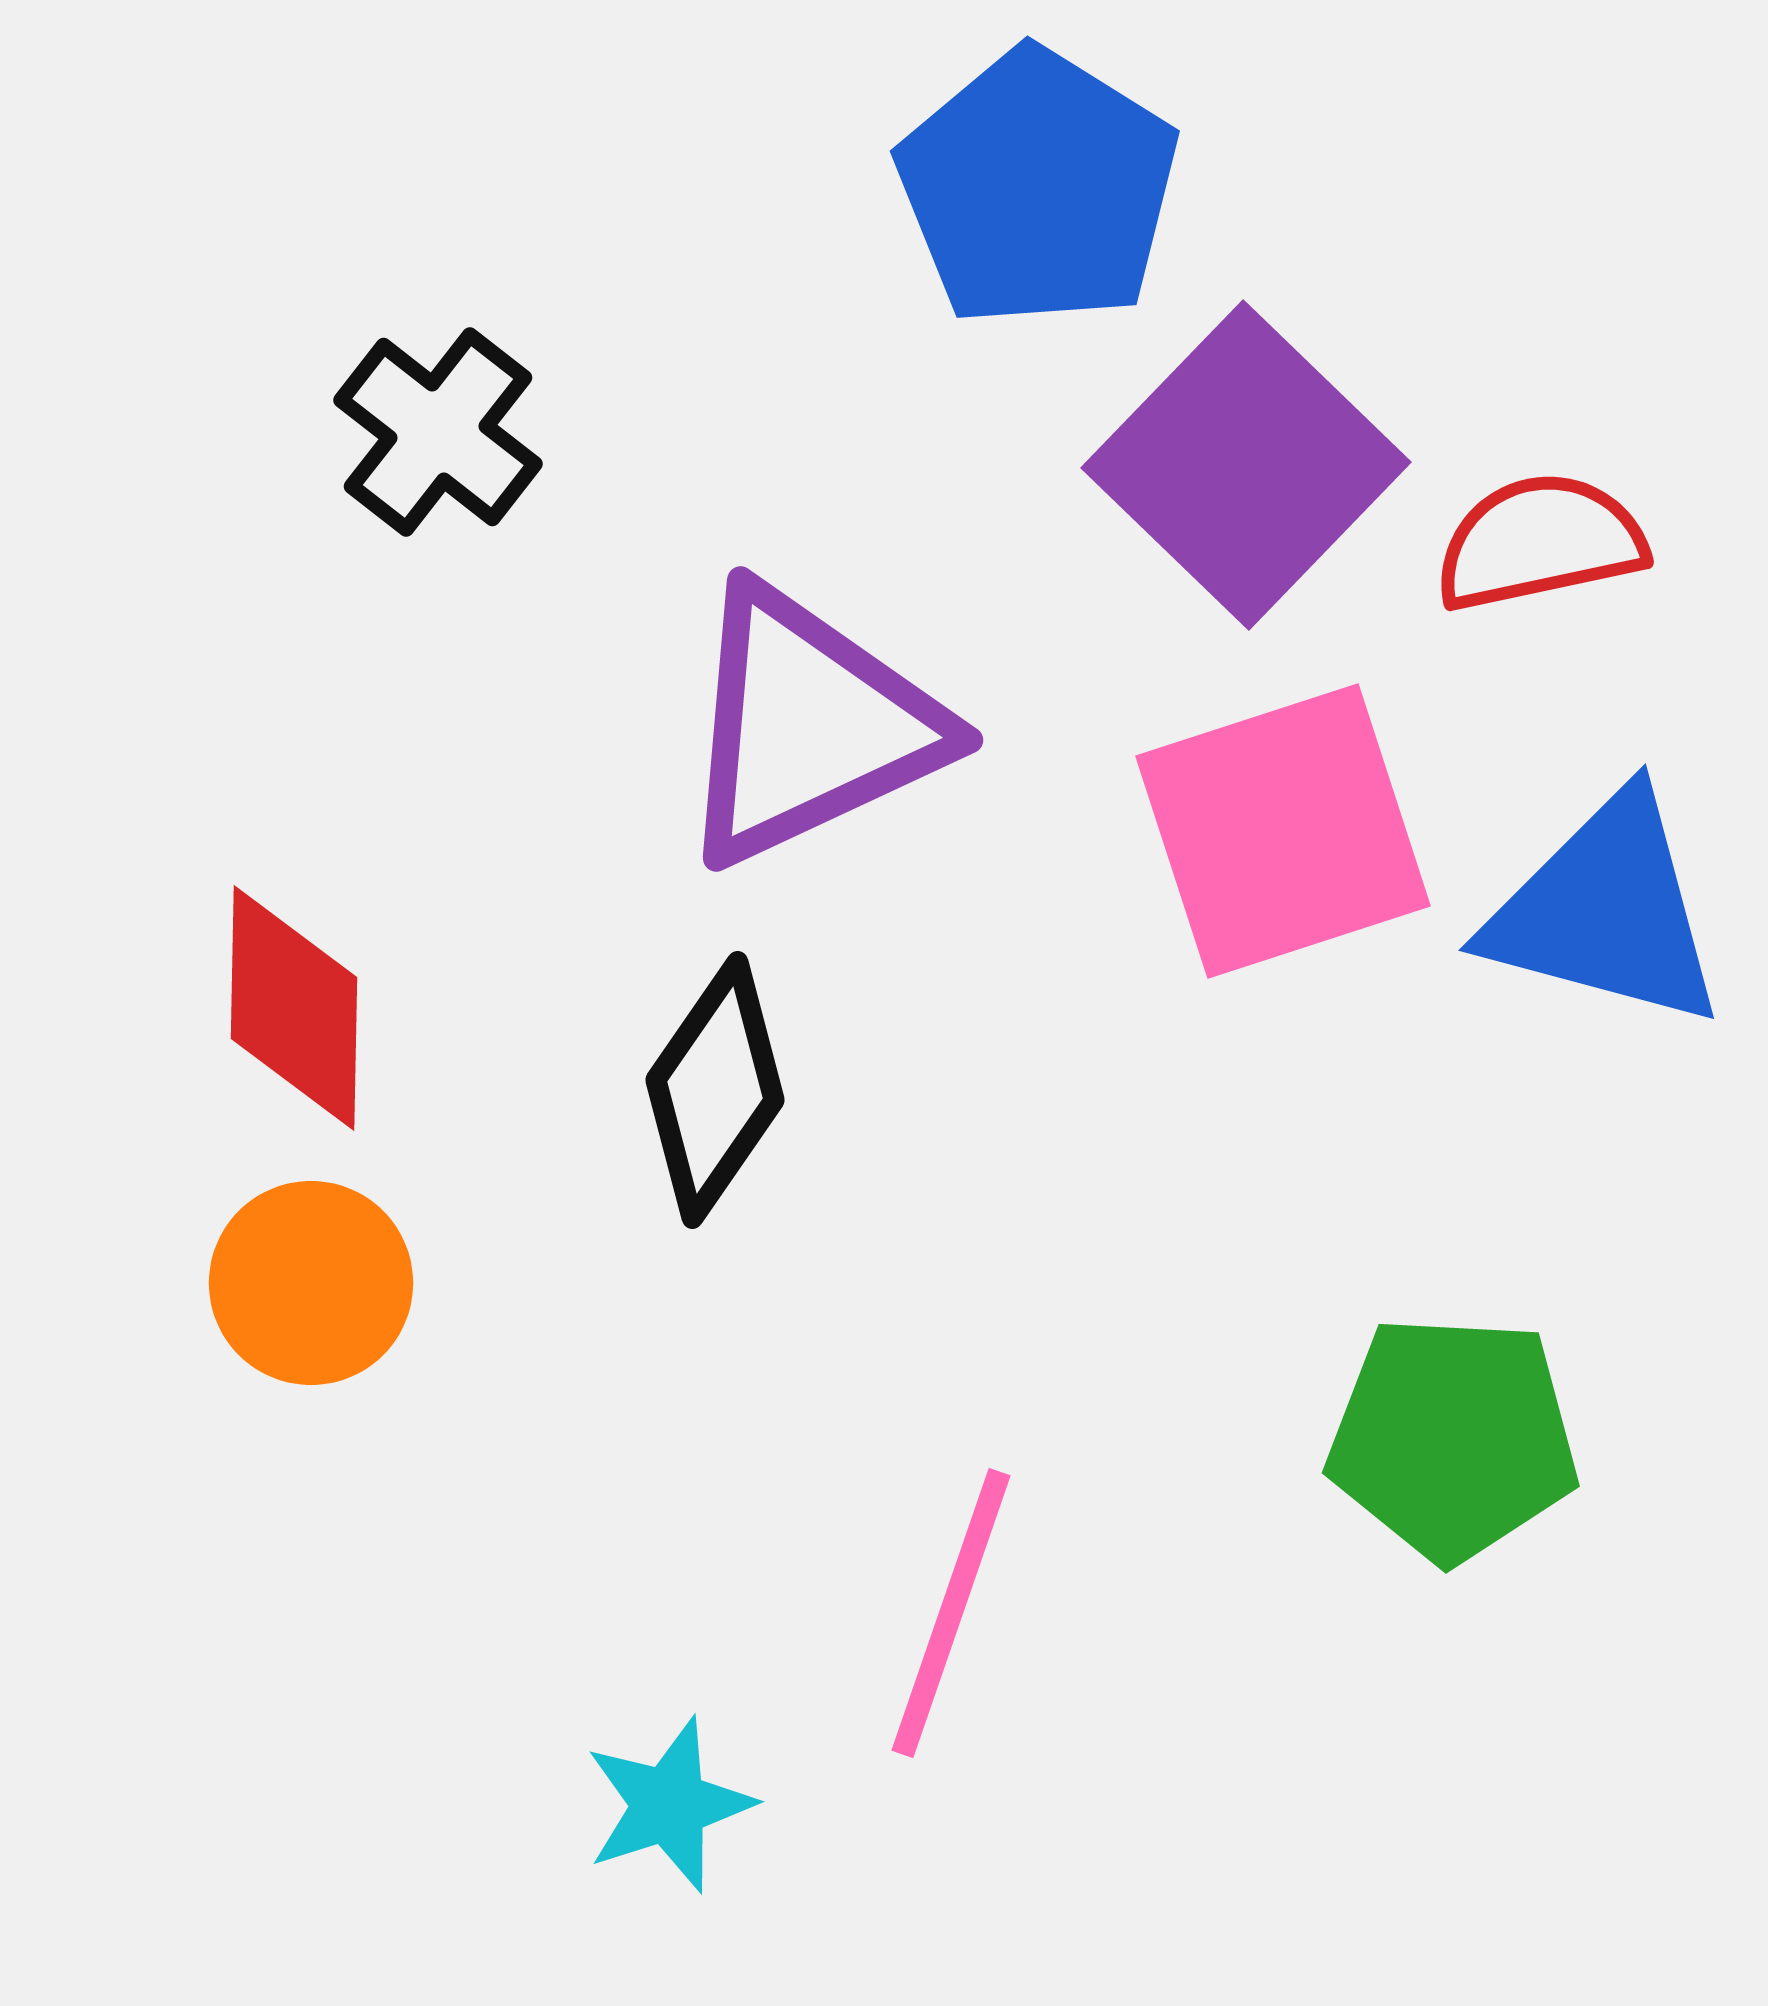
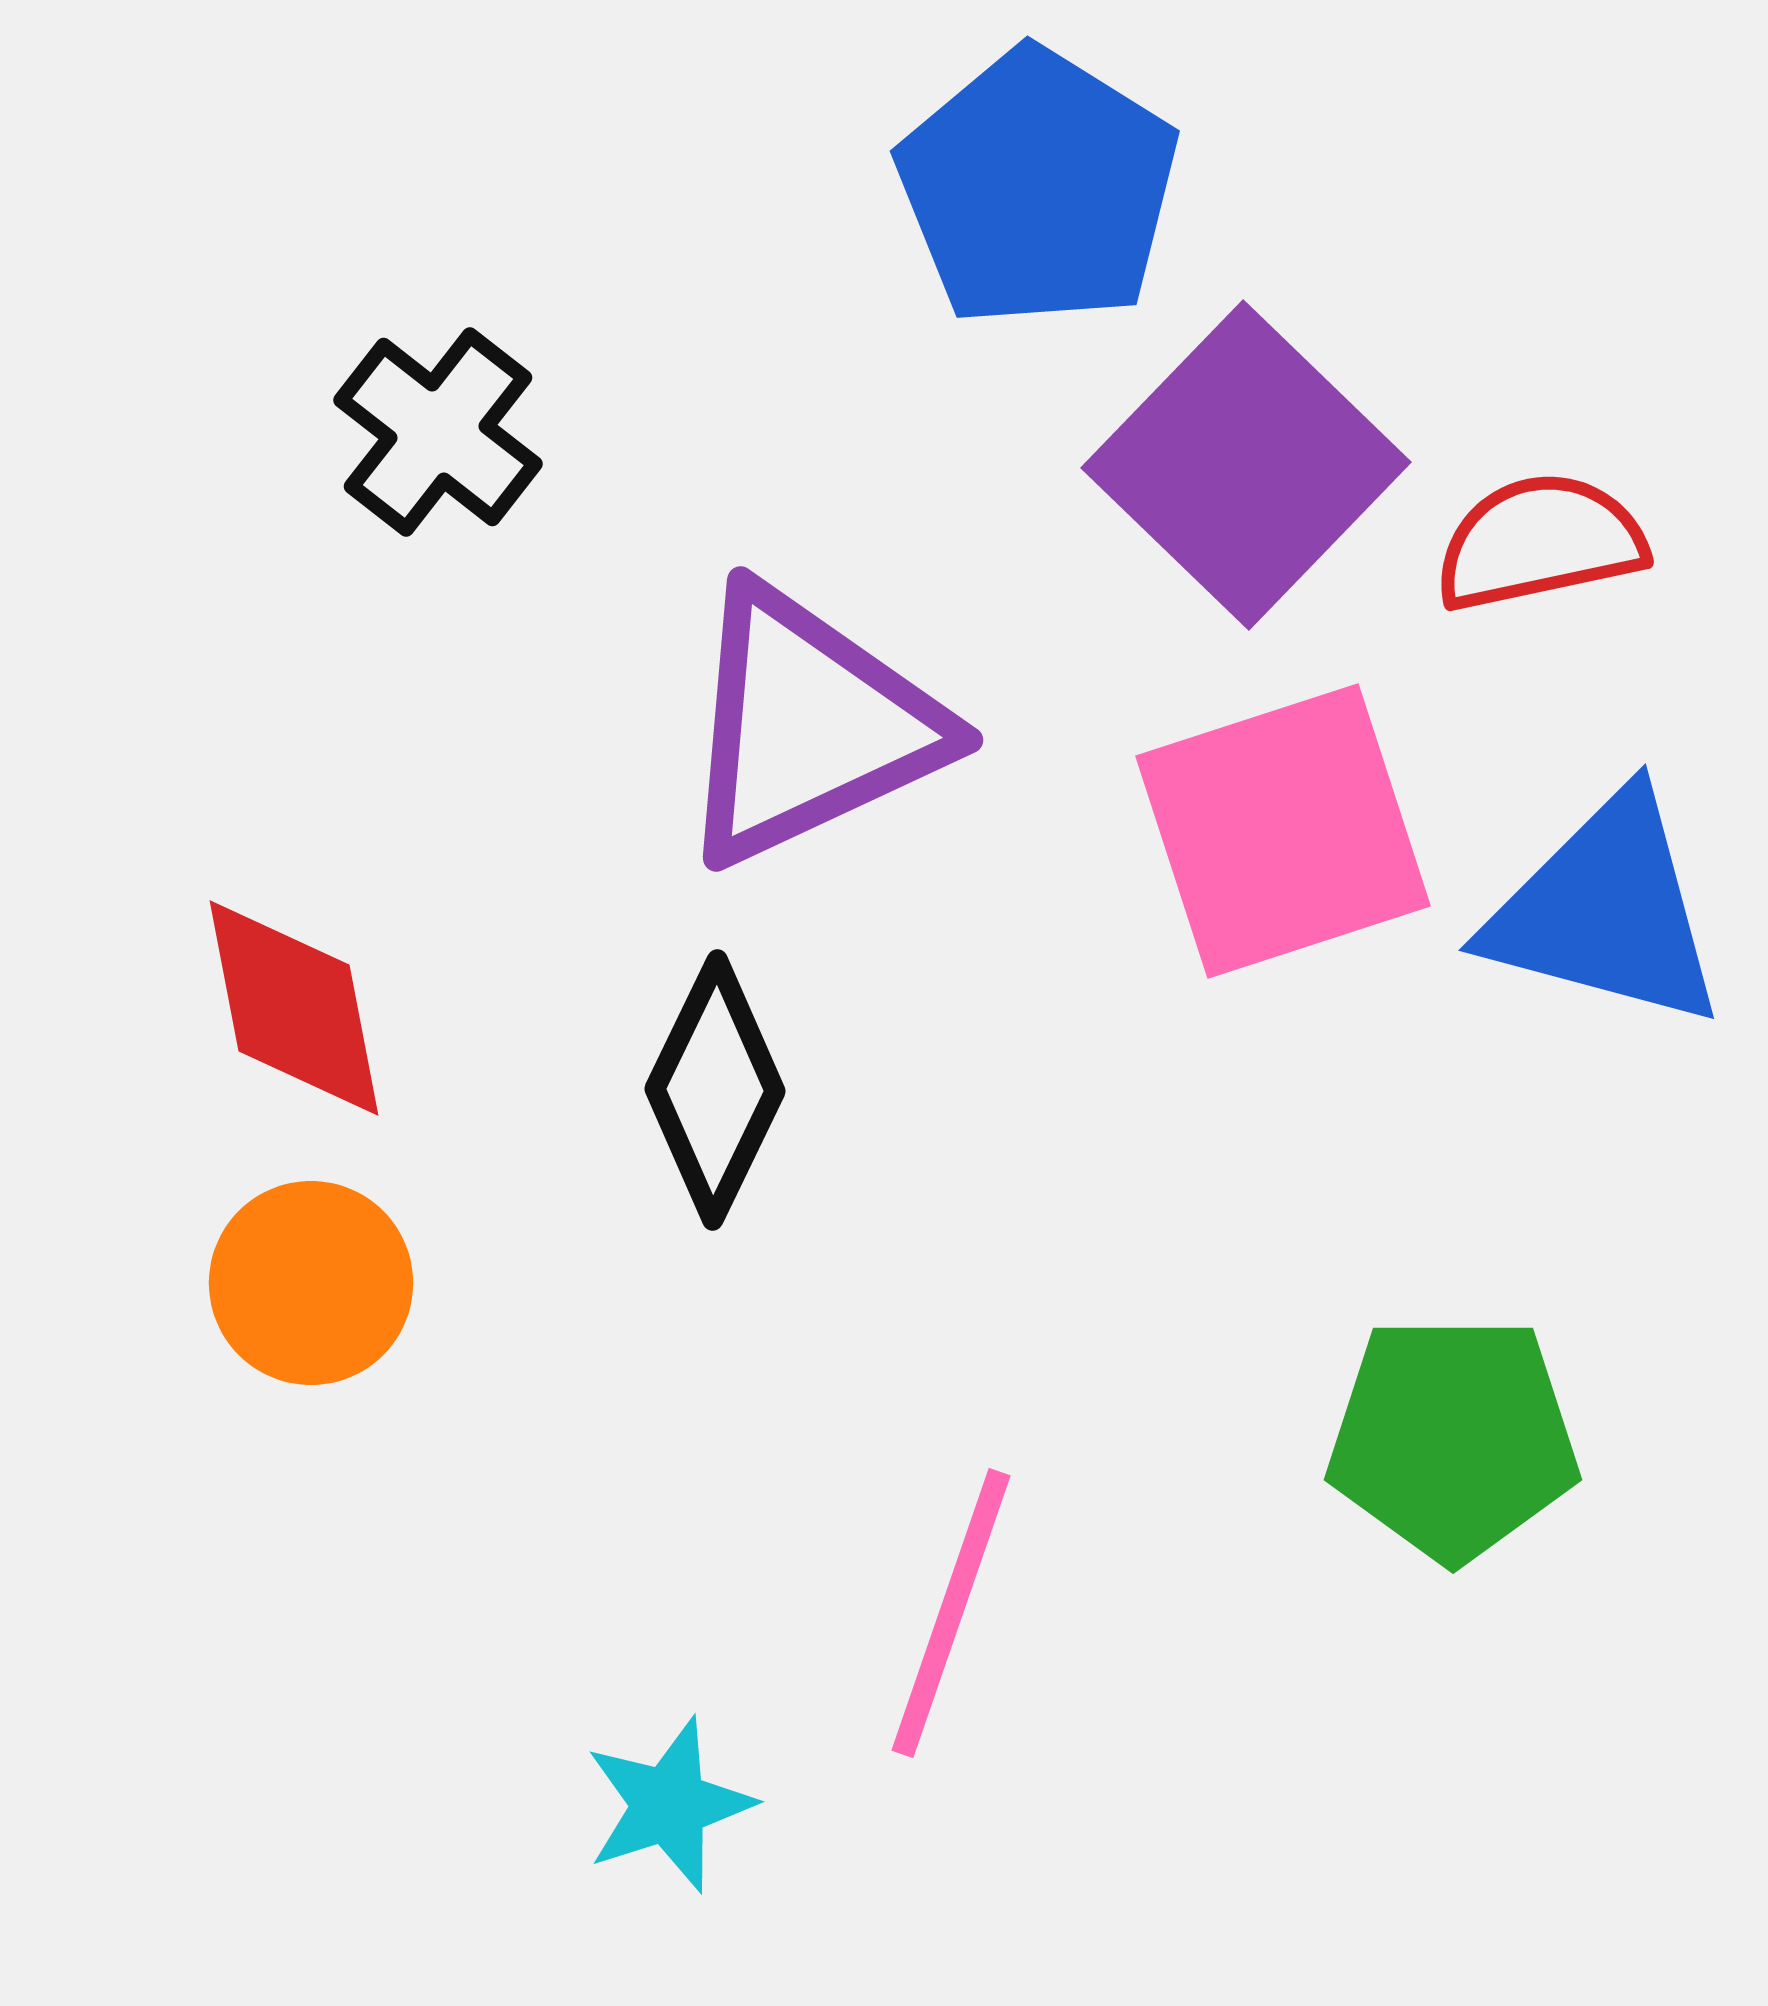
red diamond: rotated 12 degrees counterclockwise
black diamond: rotated 9 degrees counterclockwise
green pentagon: rotated 3 degrees counterclockwise
